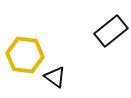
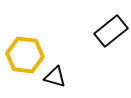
black triangle: rotated 20 degrees counterclockwise
